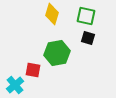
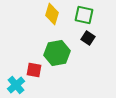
green square: moved 2 px left, 1 px up
black square: rotated 16 degrees clockwise
red square: moved 1 px right
cyan cross: moved 1 px right
